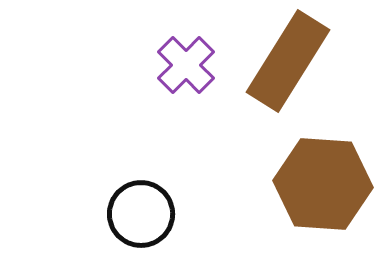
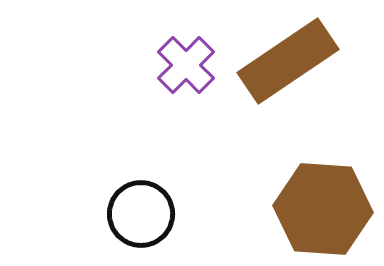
brown rectangle: rotated 24 degrees clockwise
brown hexagon: moved 25 px down
